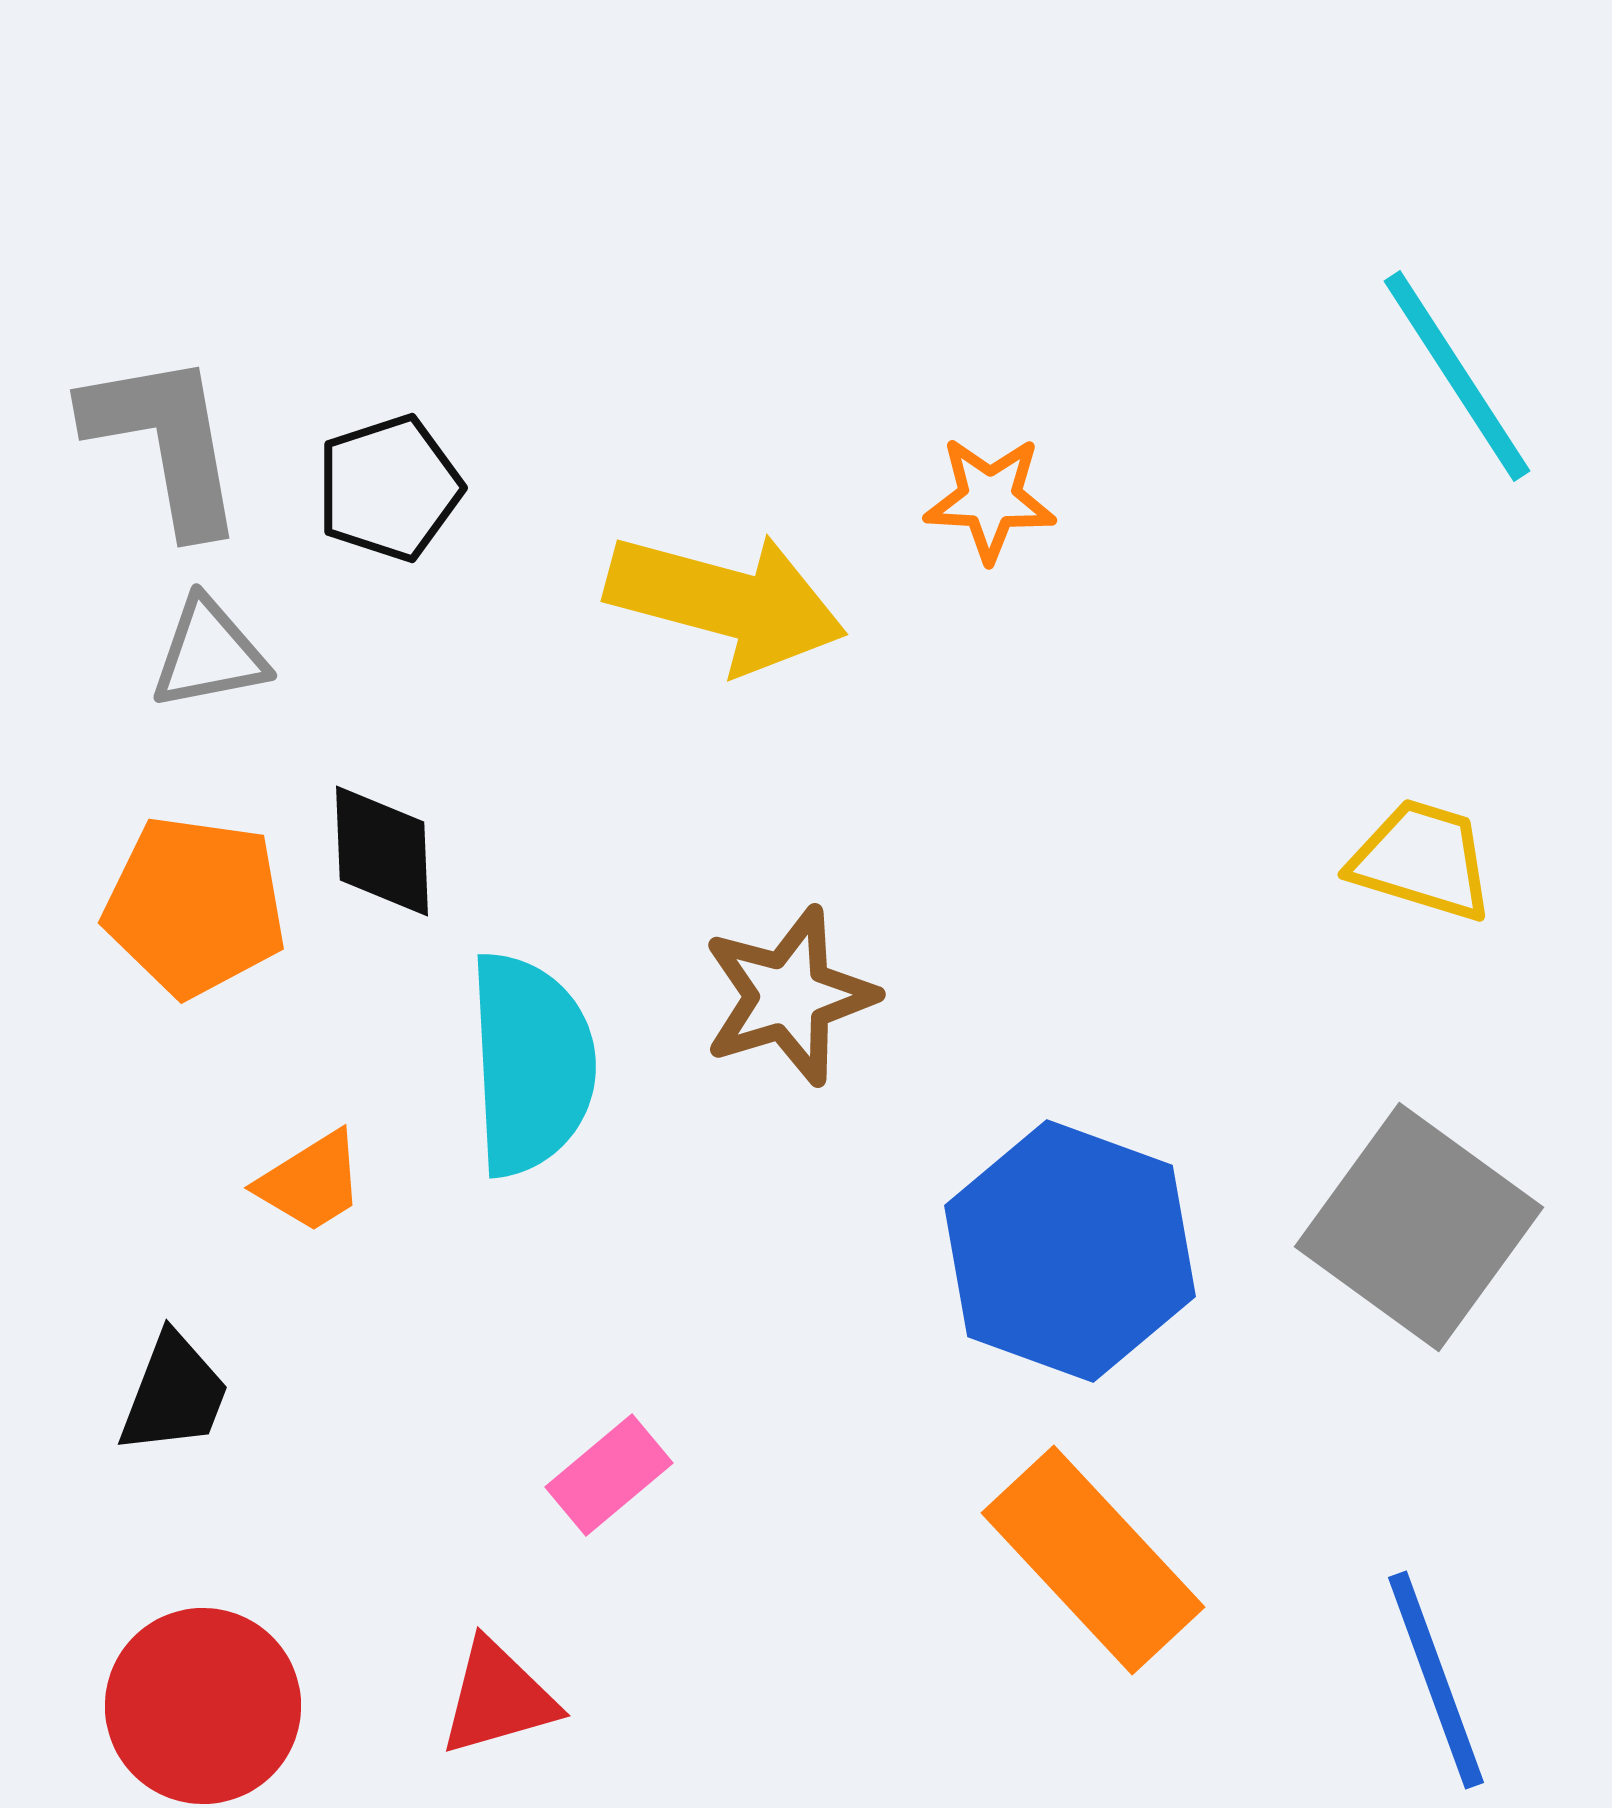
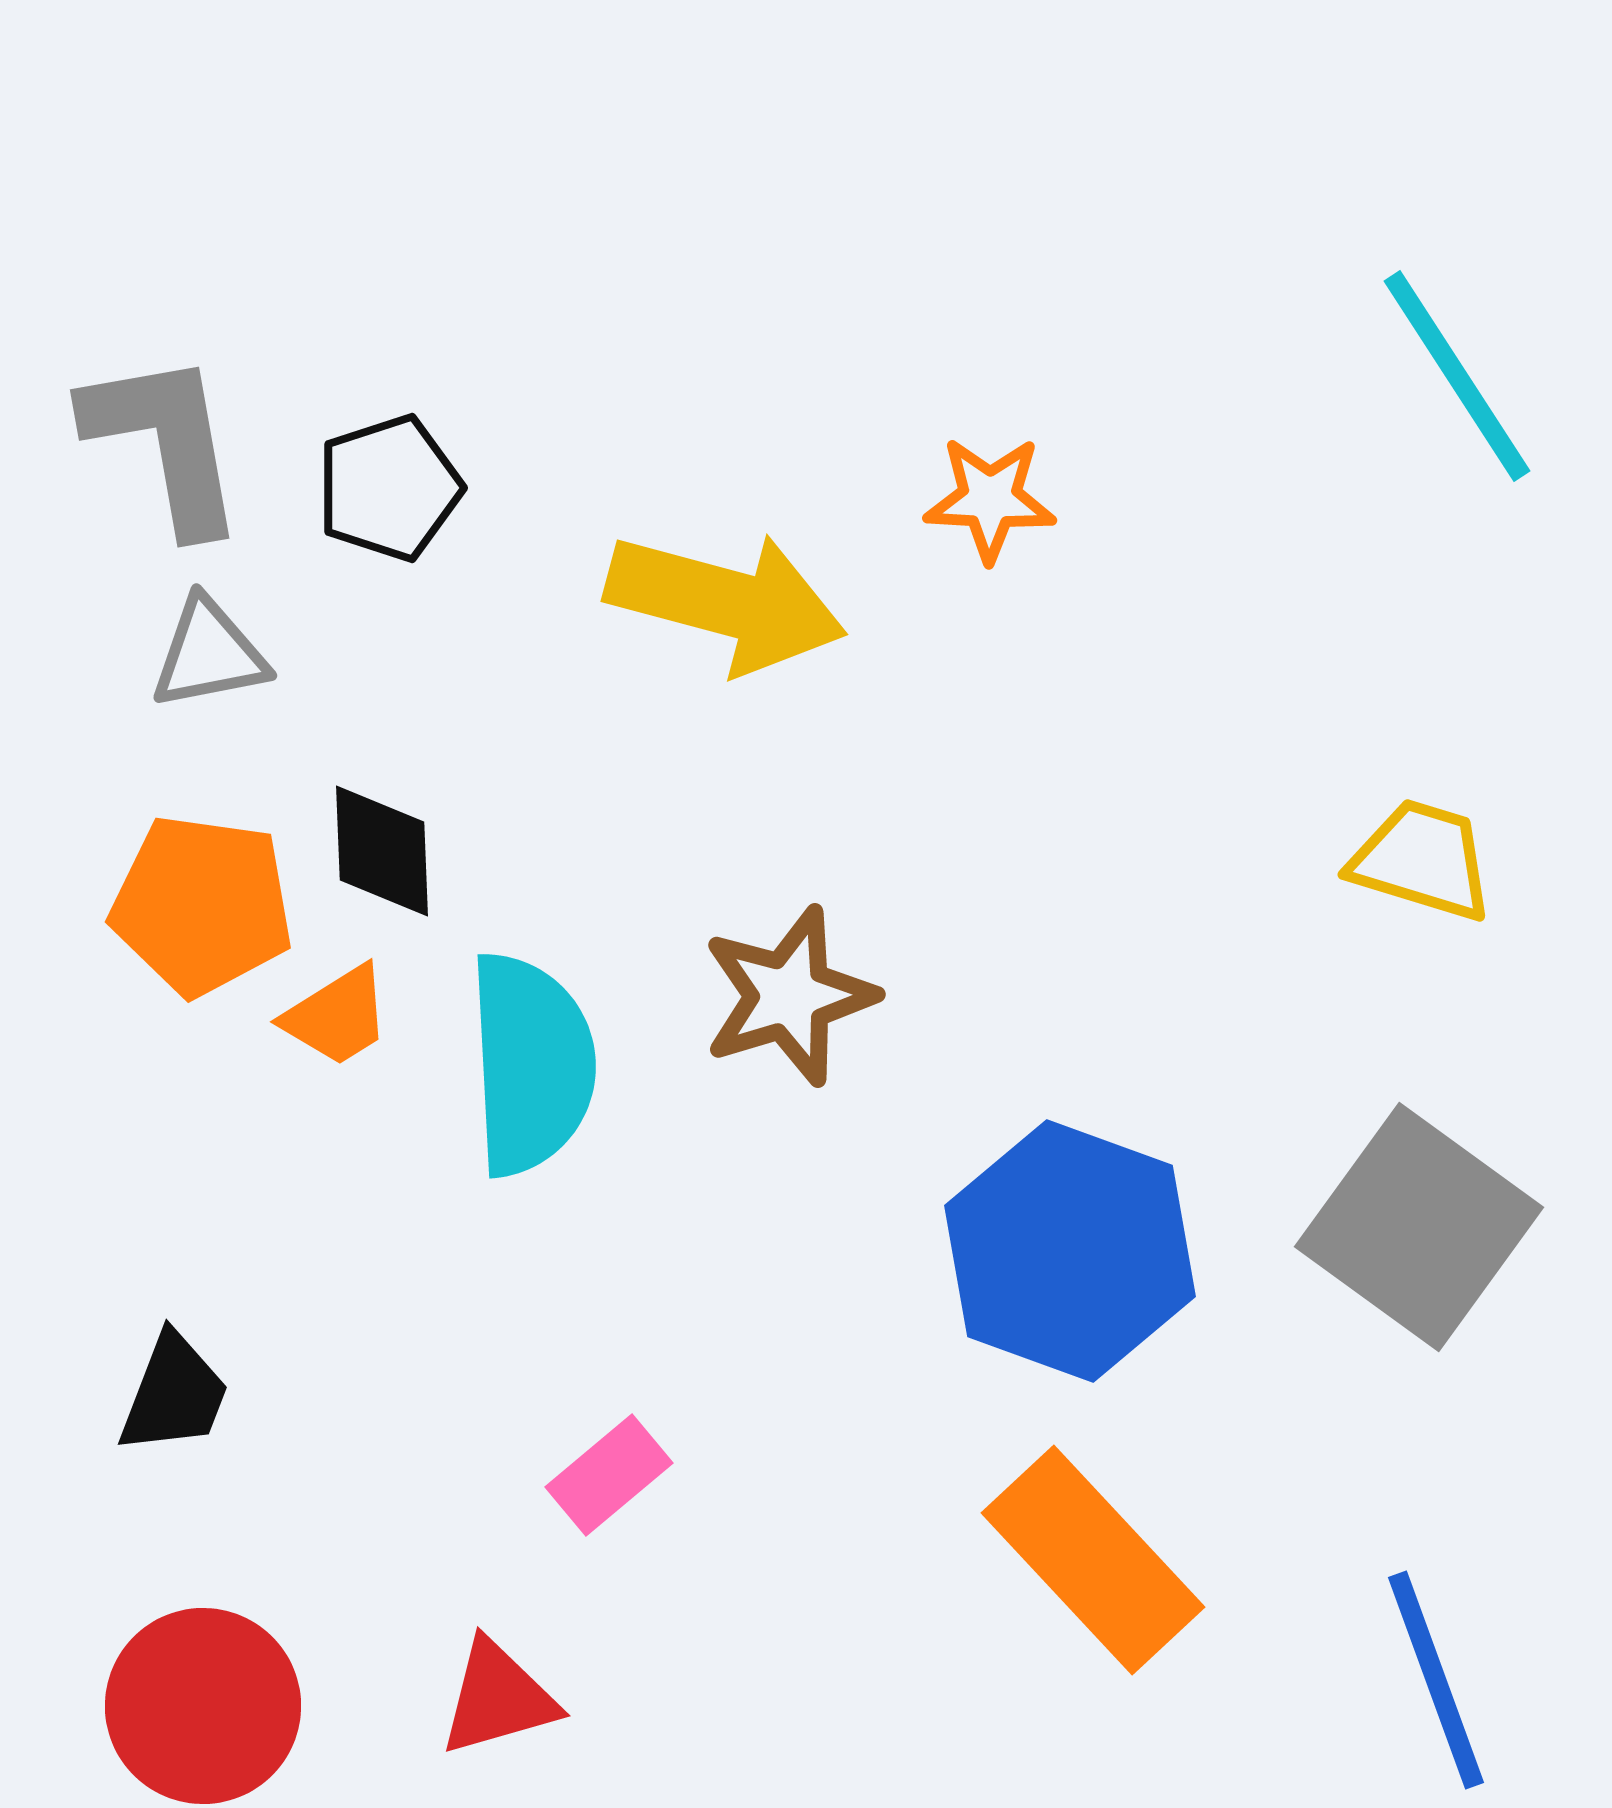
orange pentagon: moved 7 px right, 1 px up
orange trapezoid: moved 26 px right, 166 px up
